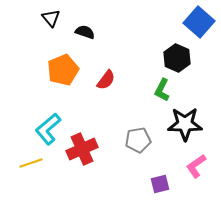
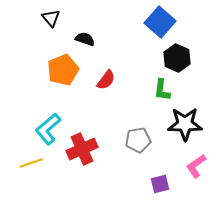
blue square: moved 39 px left
black semicircle: moved 7 px down
green L-shape: rotated 20 degrees counterclockwise
